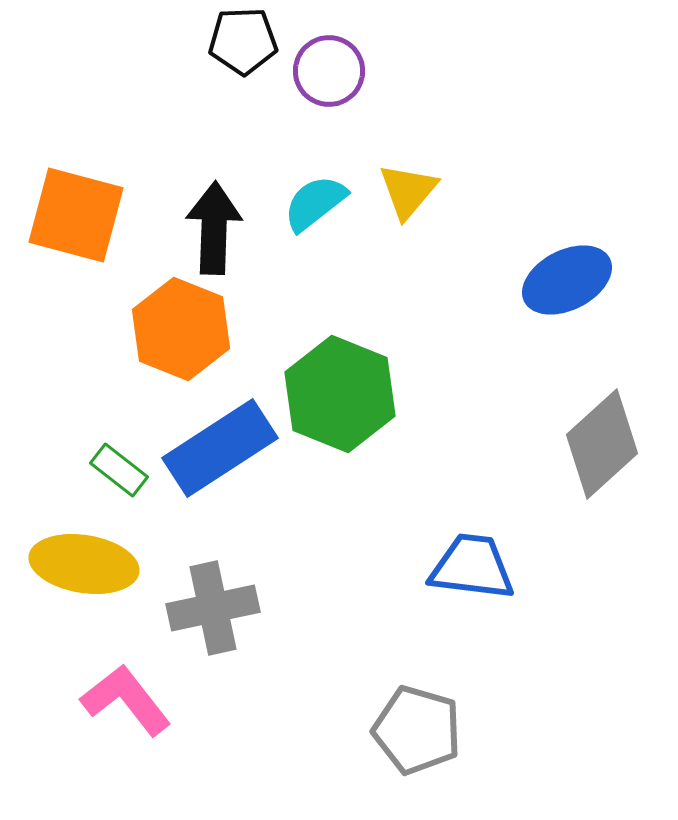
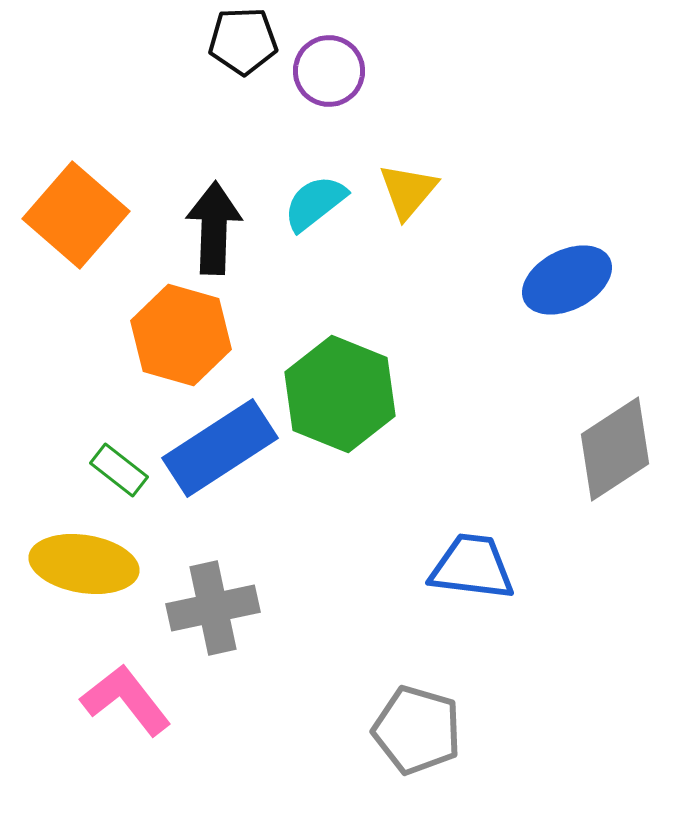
orange square: rotated 26 degrees clockwise
orange hexagon: moved 6 px down; rotated 6 degrees counterclockwise
gray diamond: moved 13 px right, 5 px down; rotated 9 degrees clockwise
